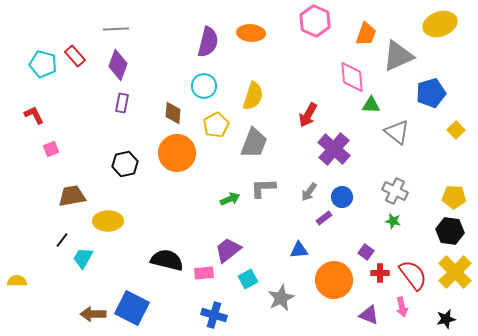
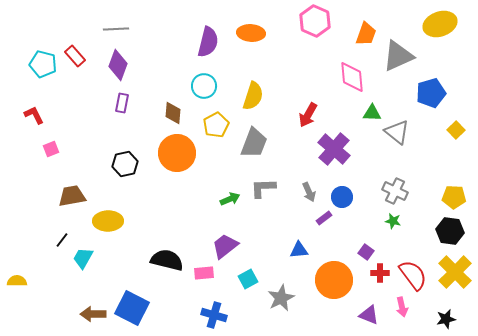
green triangle at (371, 105): moved 1 px right, 8 px down
gray arrow at (309, 192): rotated 60 degrees counterclockwise
purple trapezoid at (228, 250): moved 3 px left, 4 px up
